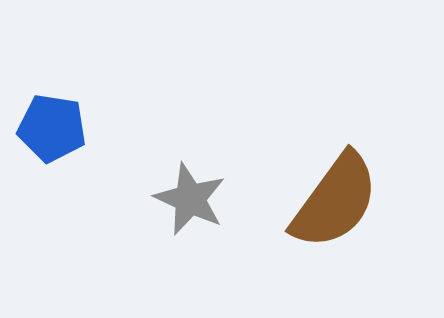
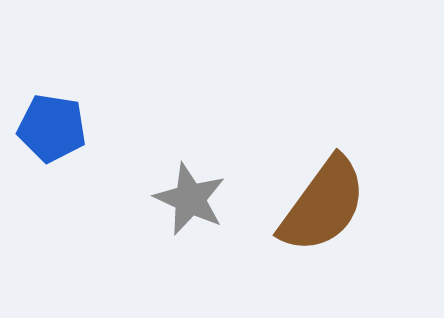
brown semicircle: moved 12 px left, 4 px down
